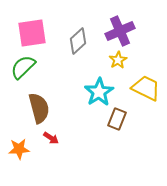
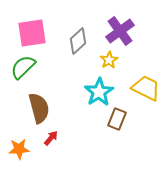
purple cross: rotated 12 degrees counterclockwise
yellow star: moved 9 px left
red arrow: rotated 84 degrees counterclockwise
